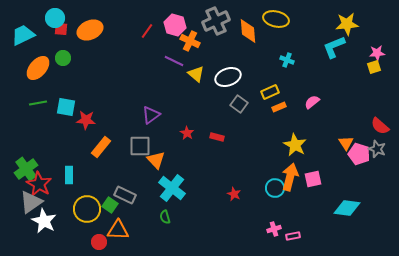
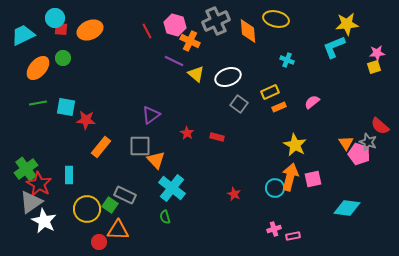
red line at (147, 31): rotated 63 degrees counterclockwise
gray star at (377, 149): moved 9 px left, 7 px up
